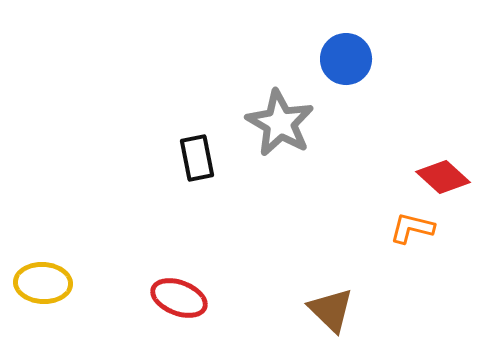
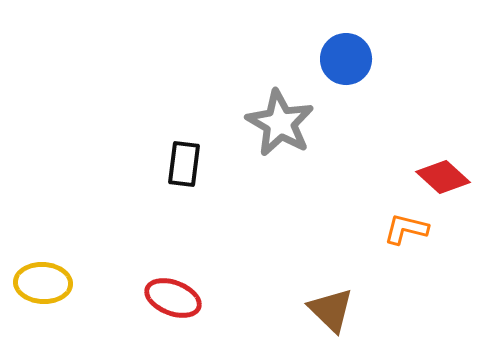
black rectangle: moved 13 px left, 6 px down; rotated 18 degrees clockwise
orange L-shape: moved 6 px left, 1 px down
red ellipse: moved 6 px left
